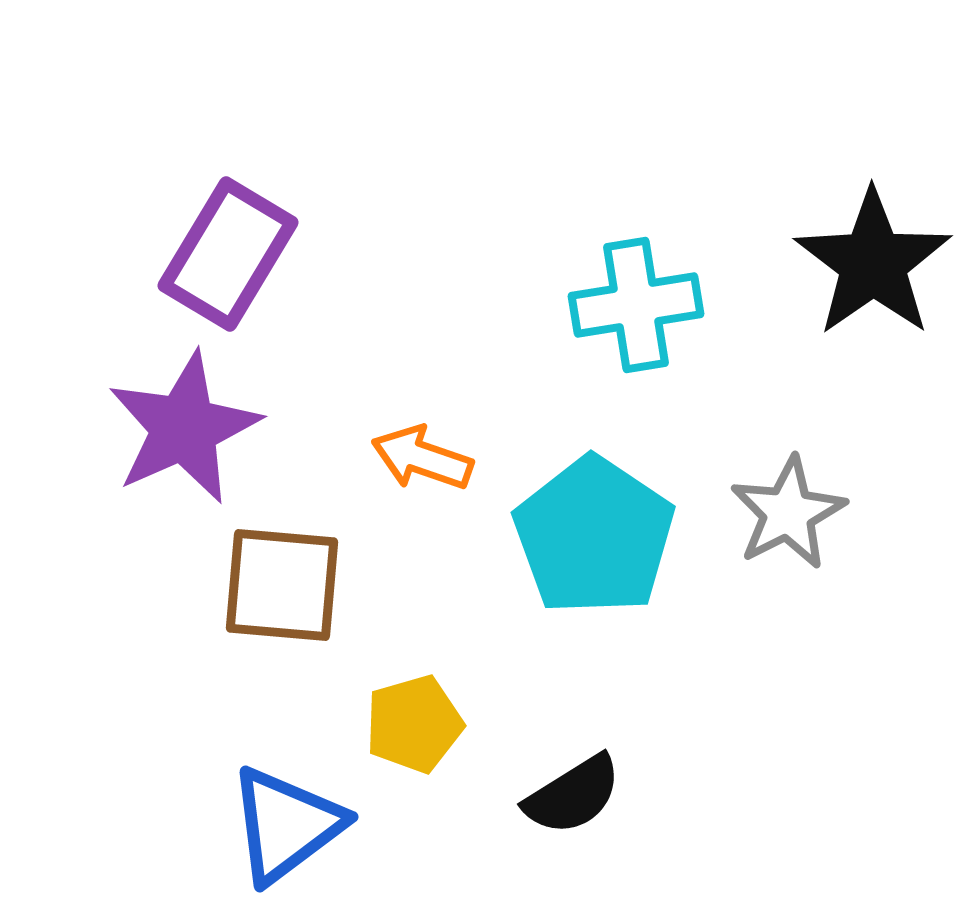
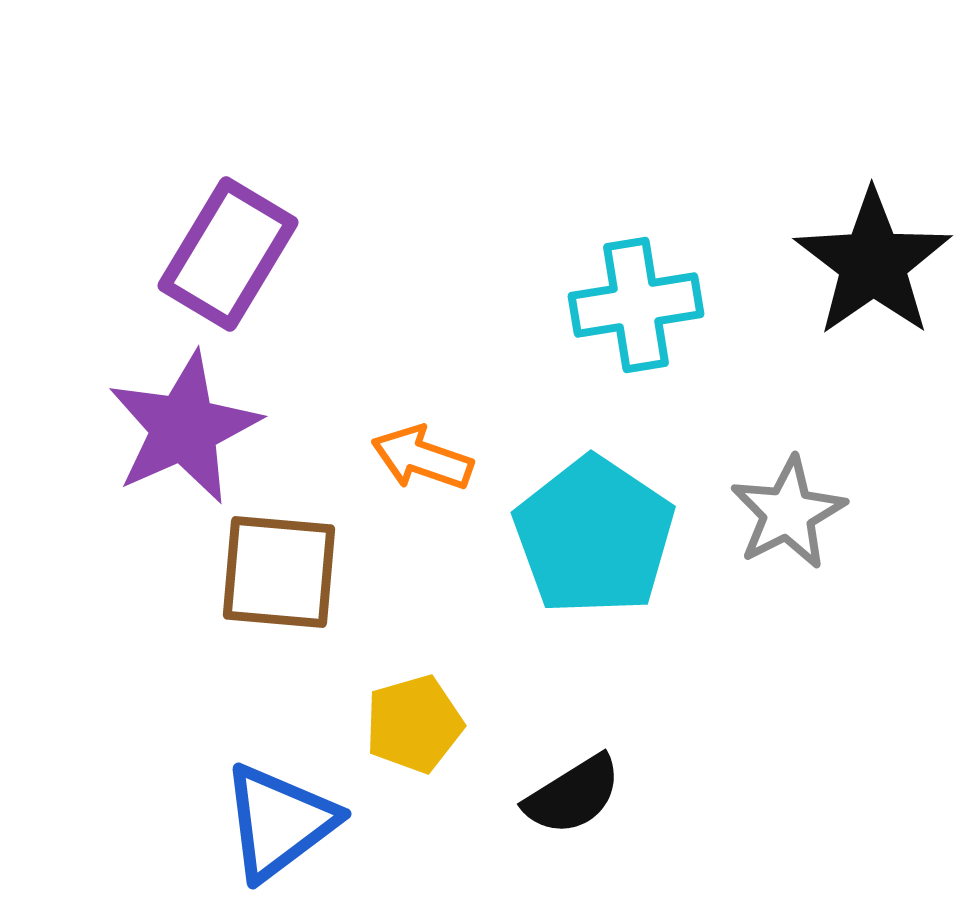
brown square: moved 3 px left, 13 px up
blue triangle: moved 7 px left, 3 px up
